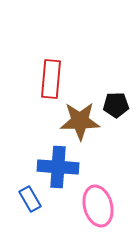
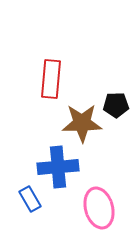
brown star: moved 2 px right, 2 px down
blue cross: rotated 9 degrees counterclockwise
pink ellipse: moved 1 px right, 2 px down
